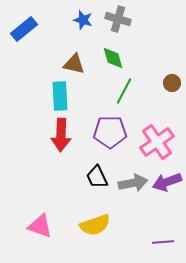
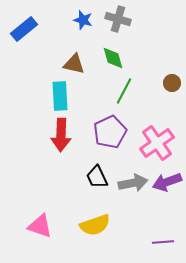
purple pentagon: rotated 24 degrees counterclockwise
pink cross: moved 1 px down
